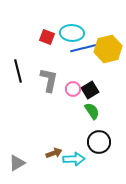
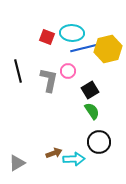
pink circle: moved 5 px left, 18 px up
